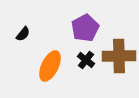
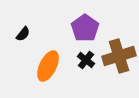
purple pentagon: rotated 8 degrees counterclockwise
brown cross: rotated 16 degrees counterclockwise
orange ellipse: moved 2 px left
